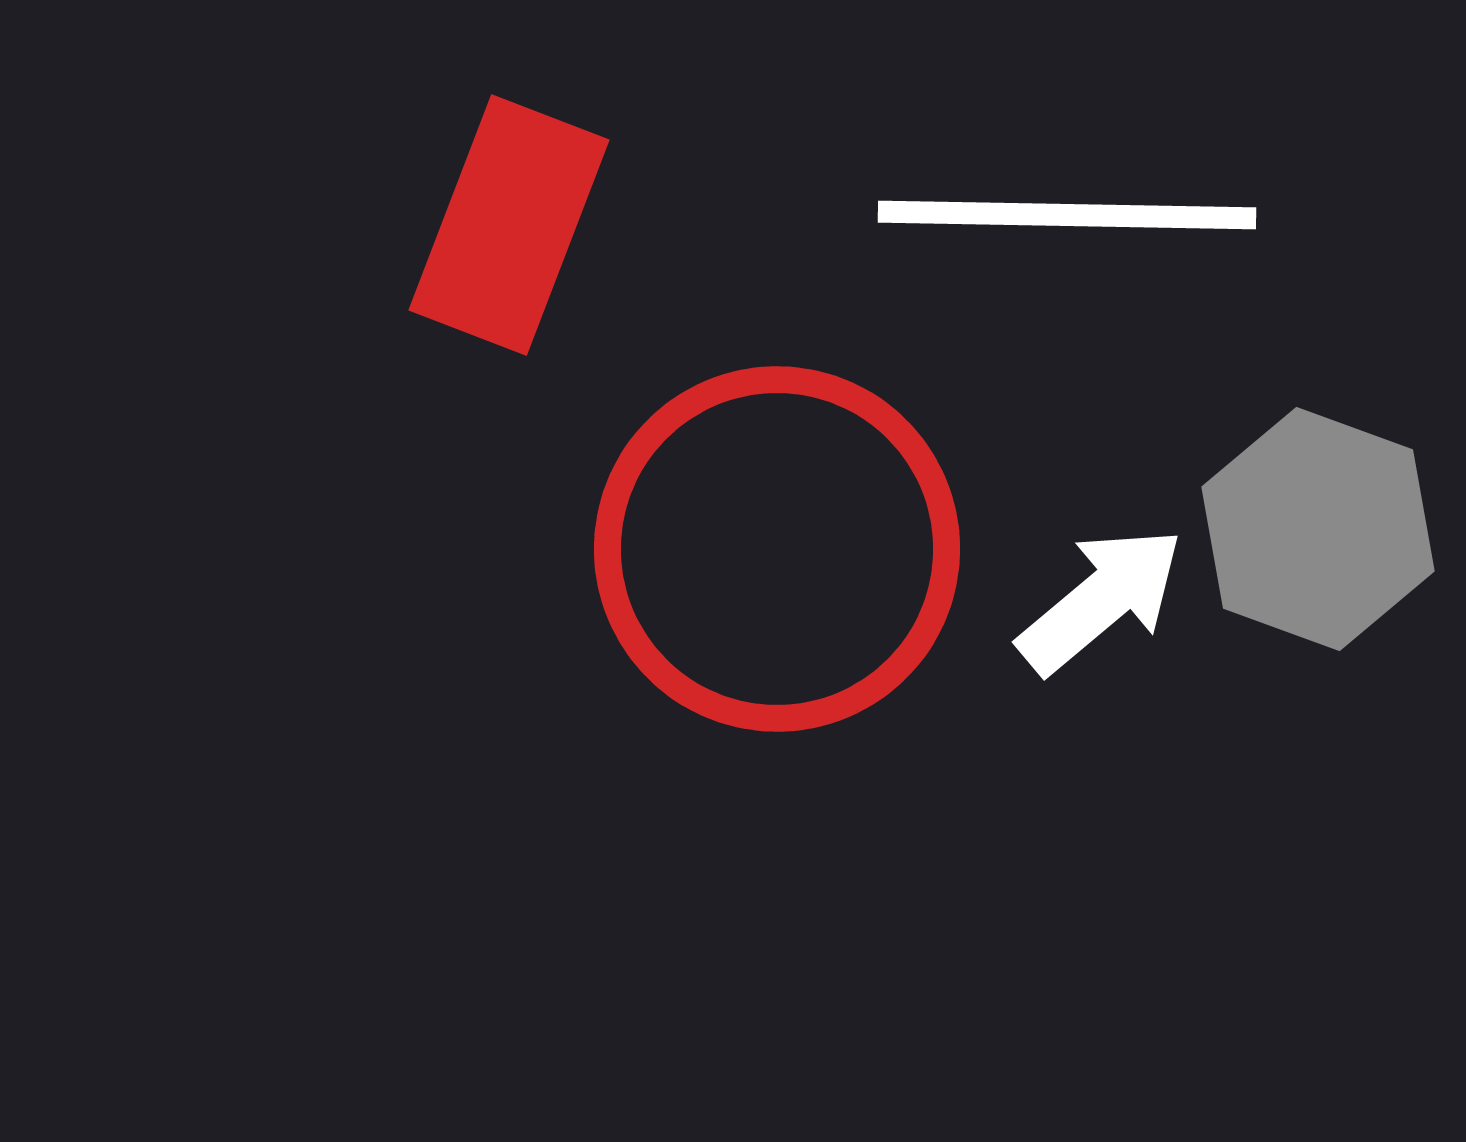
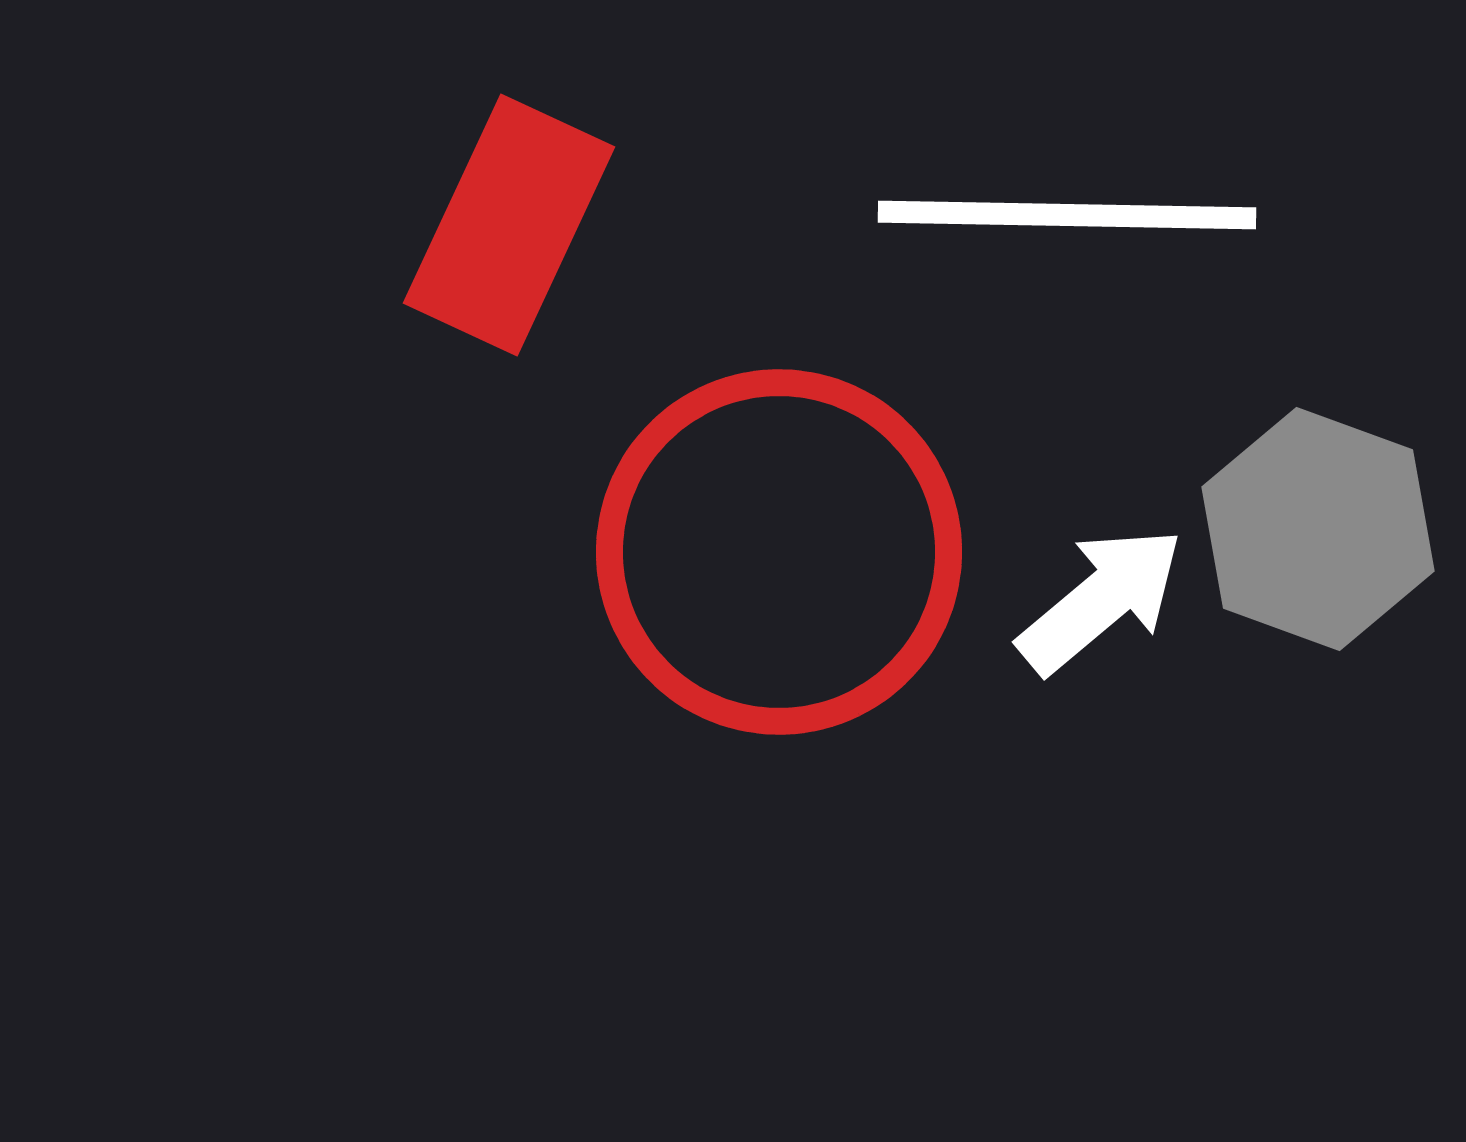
red rectangle: rotated 4 degrees clockwise
red circle: moved 2 px right, 3 px down
